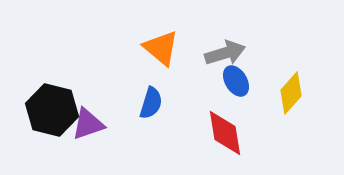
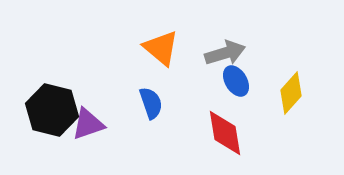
blue semicircle: rotated 36 degrees counterclockwise
